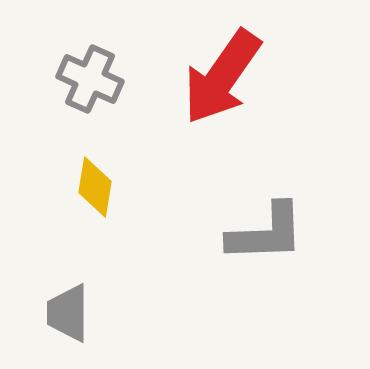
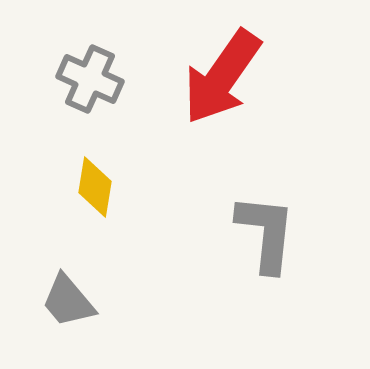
gray L-shape: rotated 82 degrees counterclockwise
gray trapezoid: moved 12 px up; rotated 40 degrees counterclockwise
